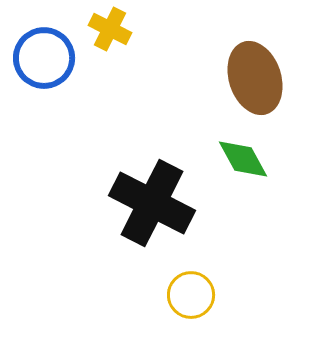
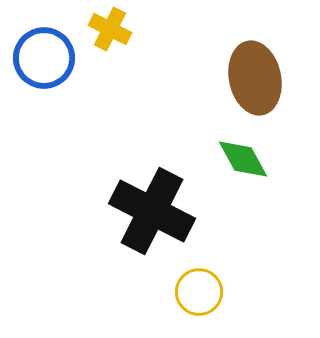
brown ellipse: rotated 6 degrees clockwise
black cross: moved 8 px down
yellow circle: moved 8 px right, 3 px up
